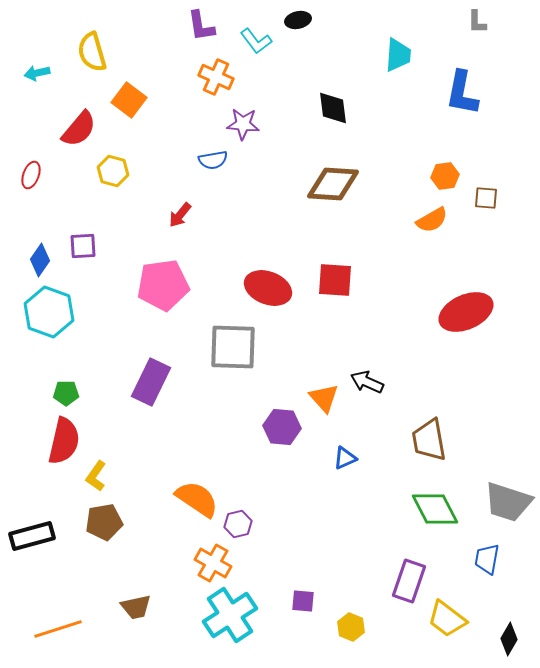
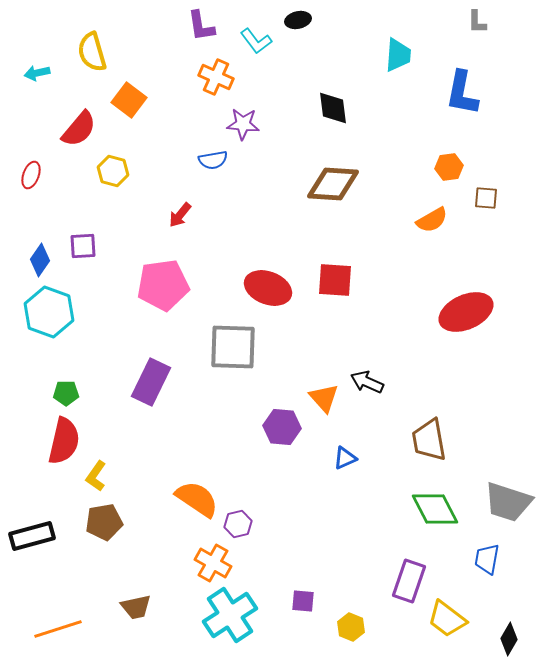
orange hexagon at (445, 176): moved 4 px right, 9 px up
